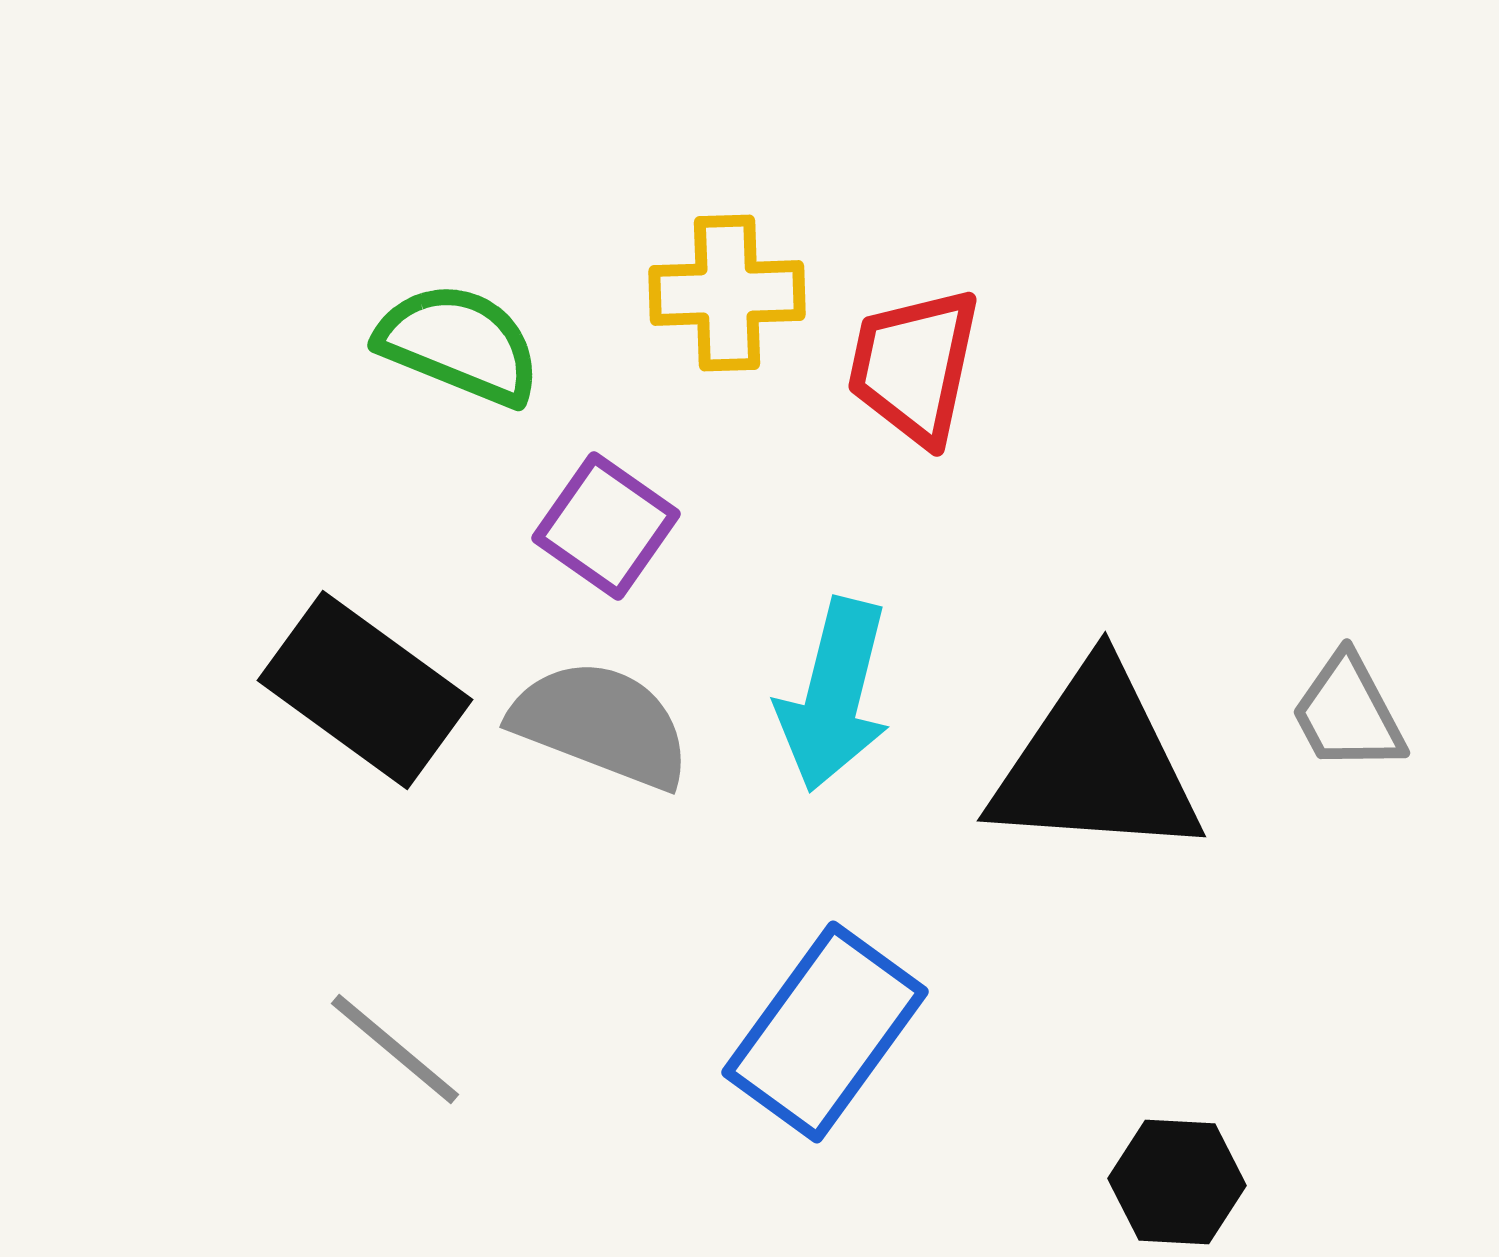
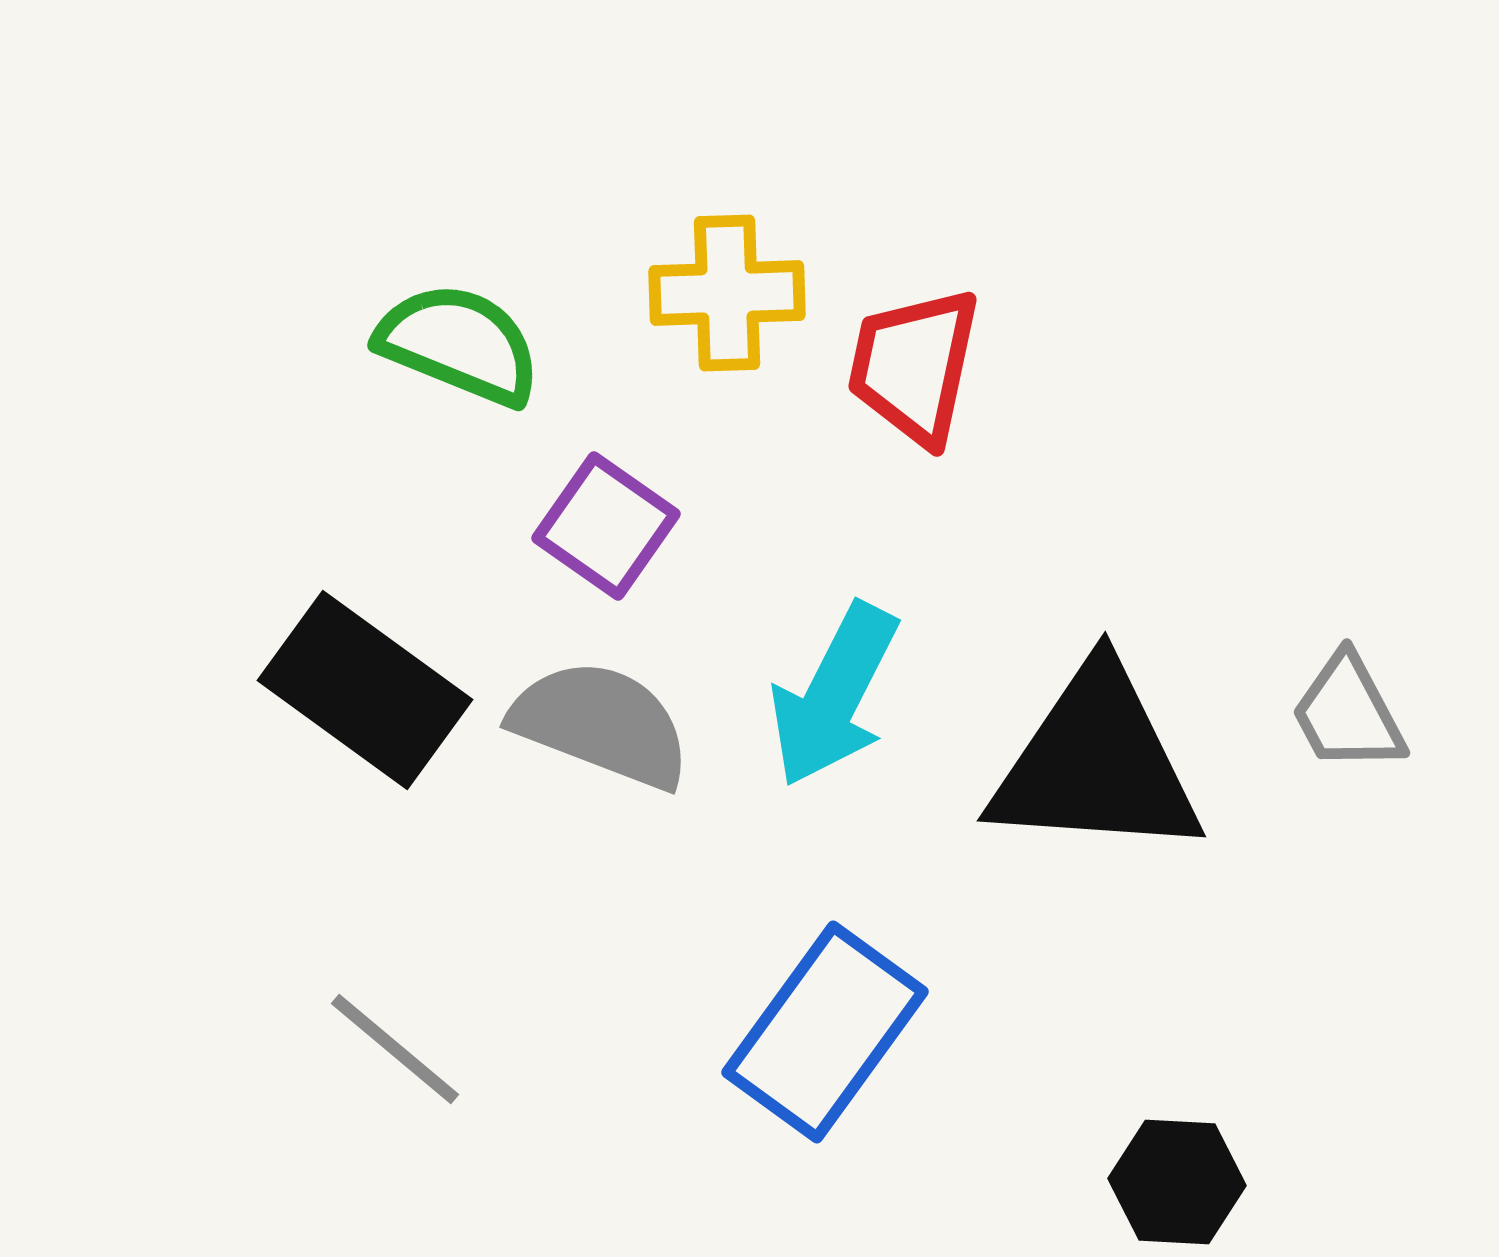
cyan arrow: rotated 13 degrees clockwise
